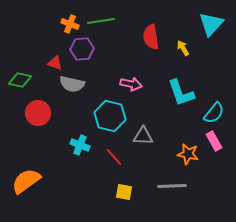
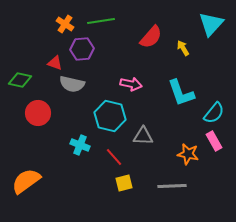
orange cross: moved 5 px left; rotated 12 degrees clockwise
red semicircle: rotated 130 degrees counterclockwise
yellow square: moved 9 px up; rotated 24 degrees counterclockwise
